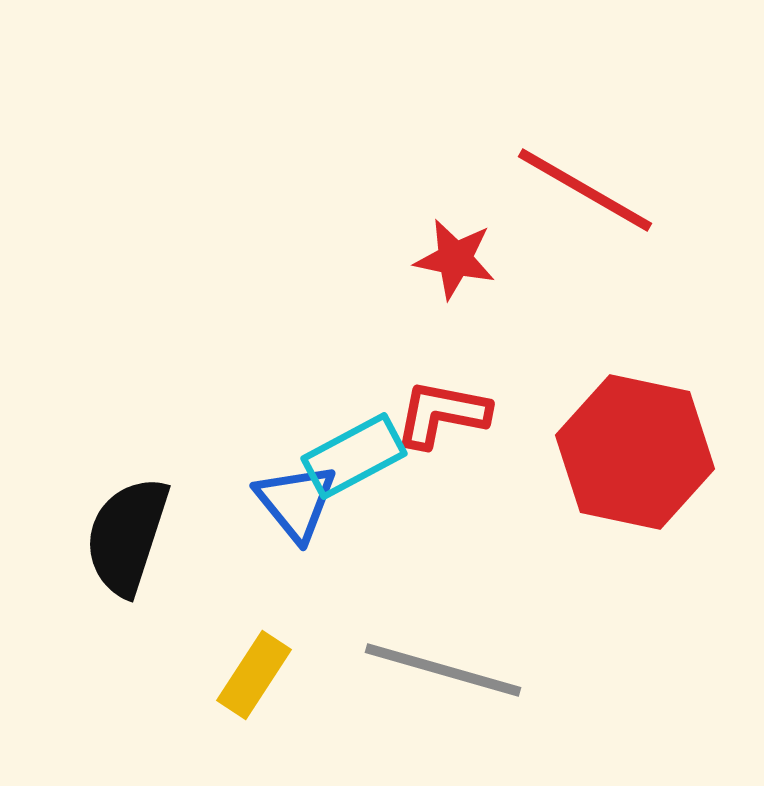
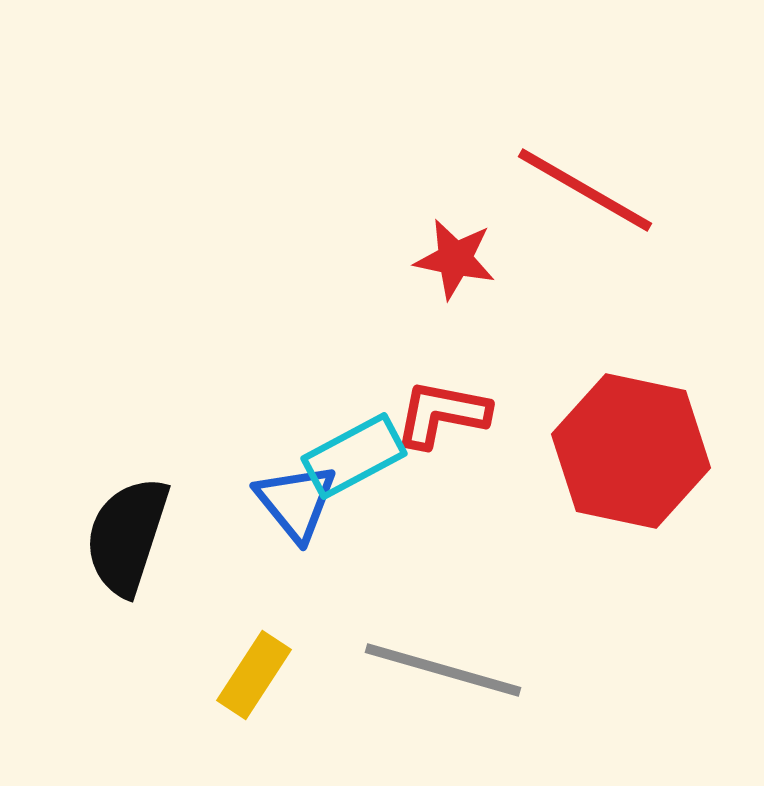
red hexagon: moved 4 px left, 1 px up
